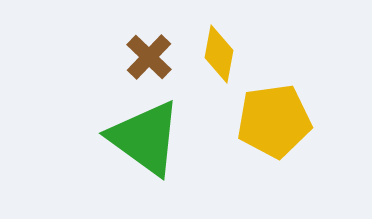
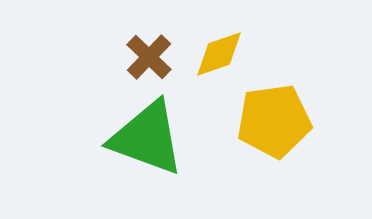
yellow diamond: rotated 60 degrees clockwise
green triangle: moved 2 px right; rotated 16 degrees counterclockwise
